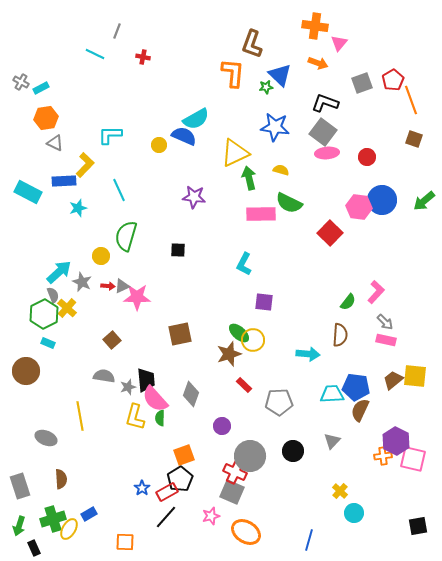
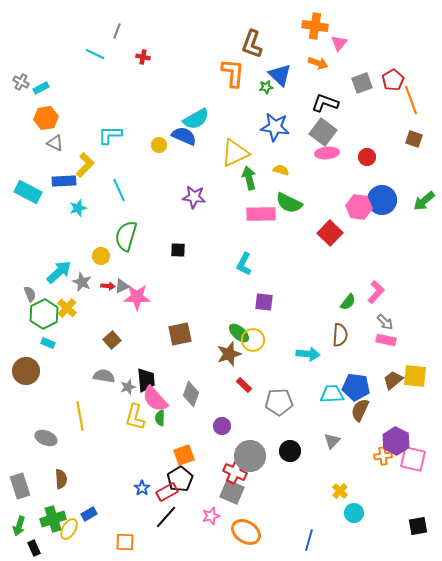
gray semicircle at (53, 295): moved 23 px left, 1 px up
black circle at (293, 451): moved 3 px left
